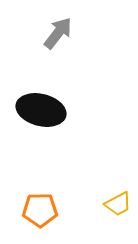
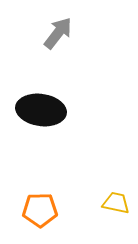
black ellipse: rotated 6 degrees counterclockwise
yellow trapezoid: moved 2 px left, 1 px up; rotated 140 degrees counterclockwise
